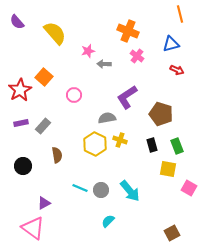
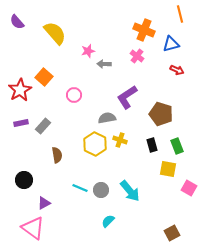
orange cross: moved 16 px right, 1 px up
black circle: moved 1 px right, 14 px down
